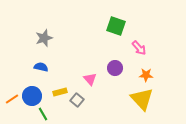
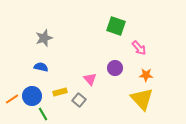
gray square: moved 2 px right
